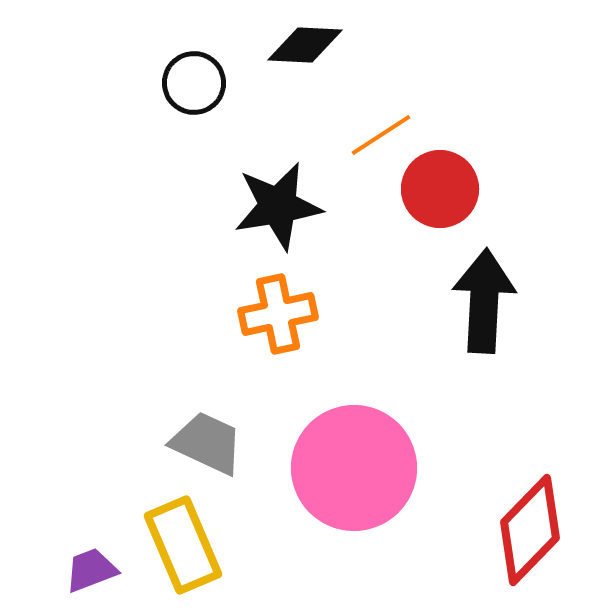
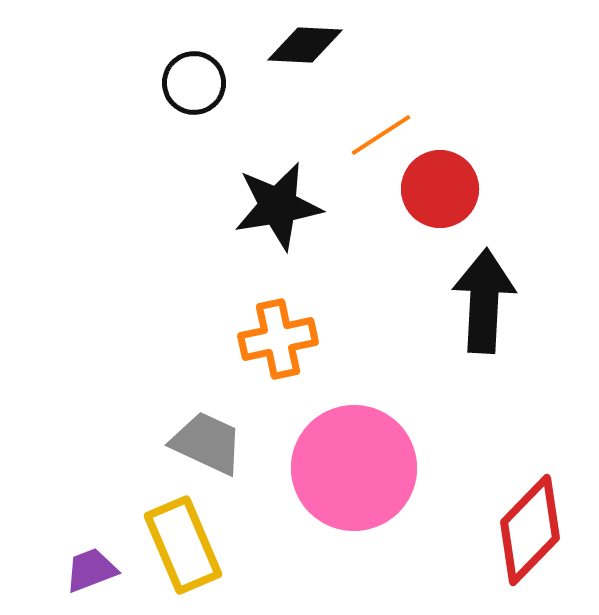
orange cross: moved 25 px down
